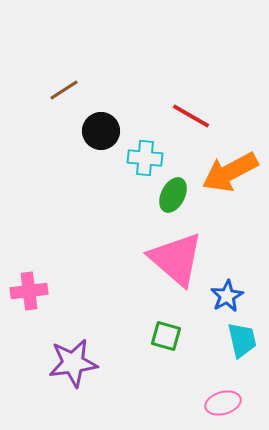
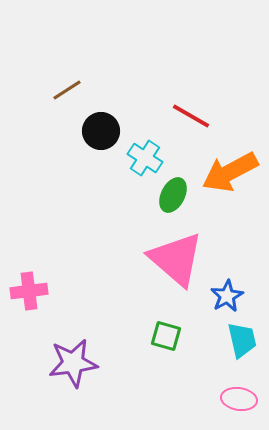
brown line: moved 3 px right
cyan cross: rotated 28 degrees clockwise
pink ellipse: moved 16 px right, 4 px up; rotated 24 degrees clockwise
